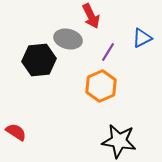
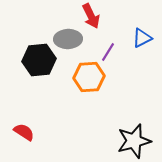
gray ellipse: rotated 16 degrees counterclockwise
orange hexagon: moved 12 px left, 9 px up; rotated 20 degrees clockwise
red semicircle: moved 8 px right
black star: moved 15 px right; rotated 24 degrees counterclockwise
